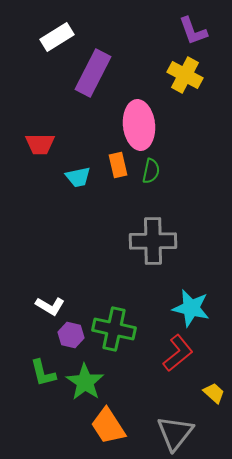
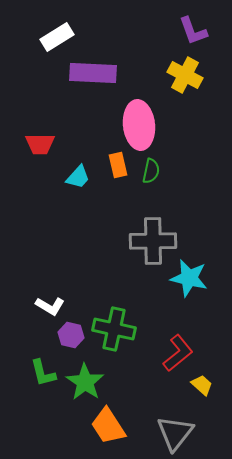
purple rectangle: rotated 66 degrees clockwise
cyan trapezoid: rotated 36 degrees counterclockwise
cyan star: moved 2 px left, 30 px up
yellow trapezoid: moved 12 px left, 8 px up
